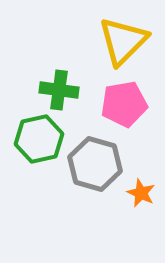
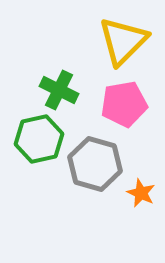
green cross: rotated 18 degrees clockwise
